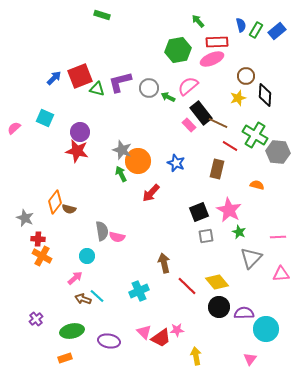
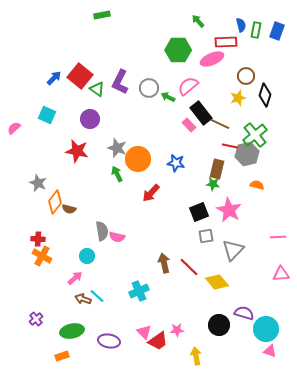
green rectangle at (102, 15): rotated 28 degrees counterclockwise
green rectangle at (256, 30): rotated 21 degrees counterclockwise
blue rectangle at (277, 31): rotated 30 degrees counterclockwise
red rectangle at (217, 42): moved 9 px right
green hexagon at (178, 50): rotated 10 degrees clockwise
red square at (80, 76): rotated 30 degrees counterclockwise
purple L-shape at (120, 82): rotated 50 degrees counterclockwise
green triangle at (97, 89): rotated 21 degrees clockwise
black diamond at (265, 95): rotated 15 degrees clockwise
cyan square at (45, 118): moved 2 px right, 3 px up
brown line at (218, 123): moved 2 px right, 1 px down
purple circle at (80, 132): moved 10 px right, 13 px up
green cross at (255, 135): rotated 20 degrees clockwise
red line at (230, 146): rotated 21 degrees counterclockwise
gray star at (122, 150): moved 5 px left, 2 px up
gray hexagon at (278, 152): moved 31 px left, 2 px down; rotated 20 degrees counterclockwise
orange circle at (138, 161): moved 2 px up
blue star at (176, 163): rotated 12 degrees counterclockwise
green arrow at (121, 174): moved 4 px left
gray star at (25, 218): moved 13 px right, 35 px up
green star at (239, 232): moved 26 px left, 48 px up; rotated 16 degrees counterclockwise
gray triangle at (251, 258): moved 18 px left, 8 px up
red line at (187, 286): moved 2 px right, 19 px up
black circle at (219, 307): moved 18 px down
purple semicircle at (244, 313): rotated 18 degrees clockwise
red trapezoid at (161, 338): moved 3 px left, 3 px down
orange rectangle at (65, 358): moved 3 px left, 2 px up
pink triangle at (250, 359): moved 20 px right, 8 px up; rotated 48 degrees counterclockwise
